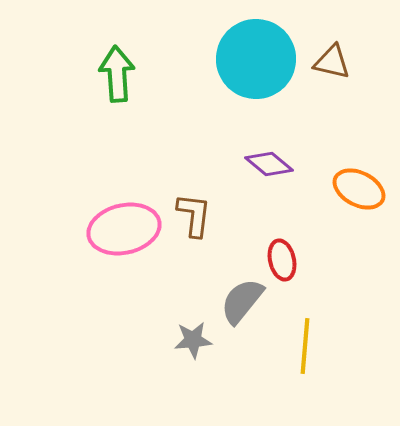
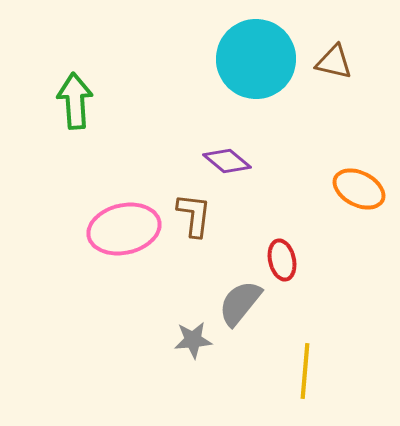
brown triangle: moved 2 px right
green arrow: moved 42 px left, 27 px down
purple diamond: moved 42 px left, 3 px up
gray semicircle: moved 2 px left, 2 px down
yellow line: moved 25 px down
